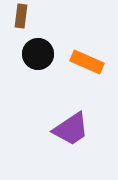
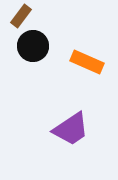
brown rectangle: rotated 30 degrees clockwise
black circle: moved 5 px left, 8 px up
